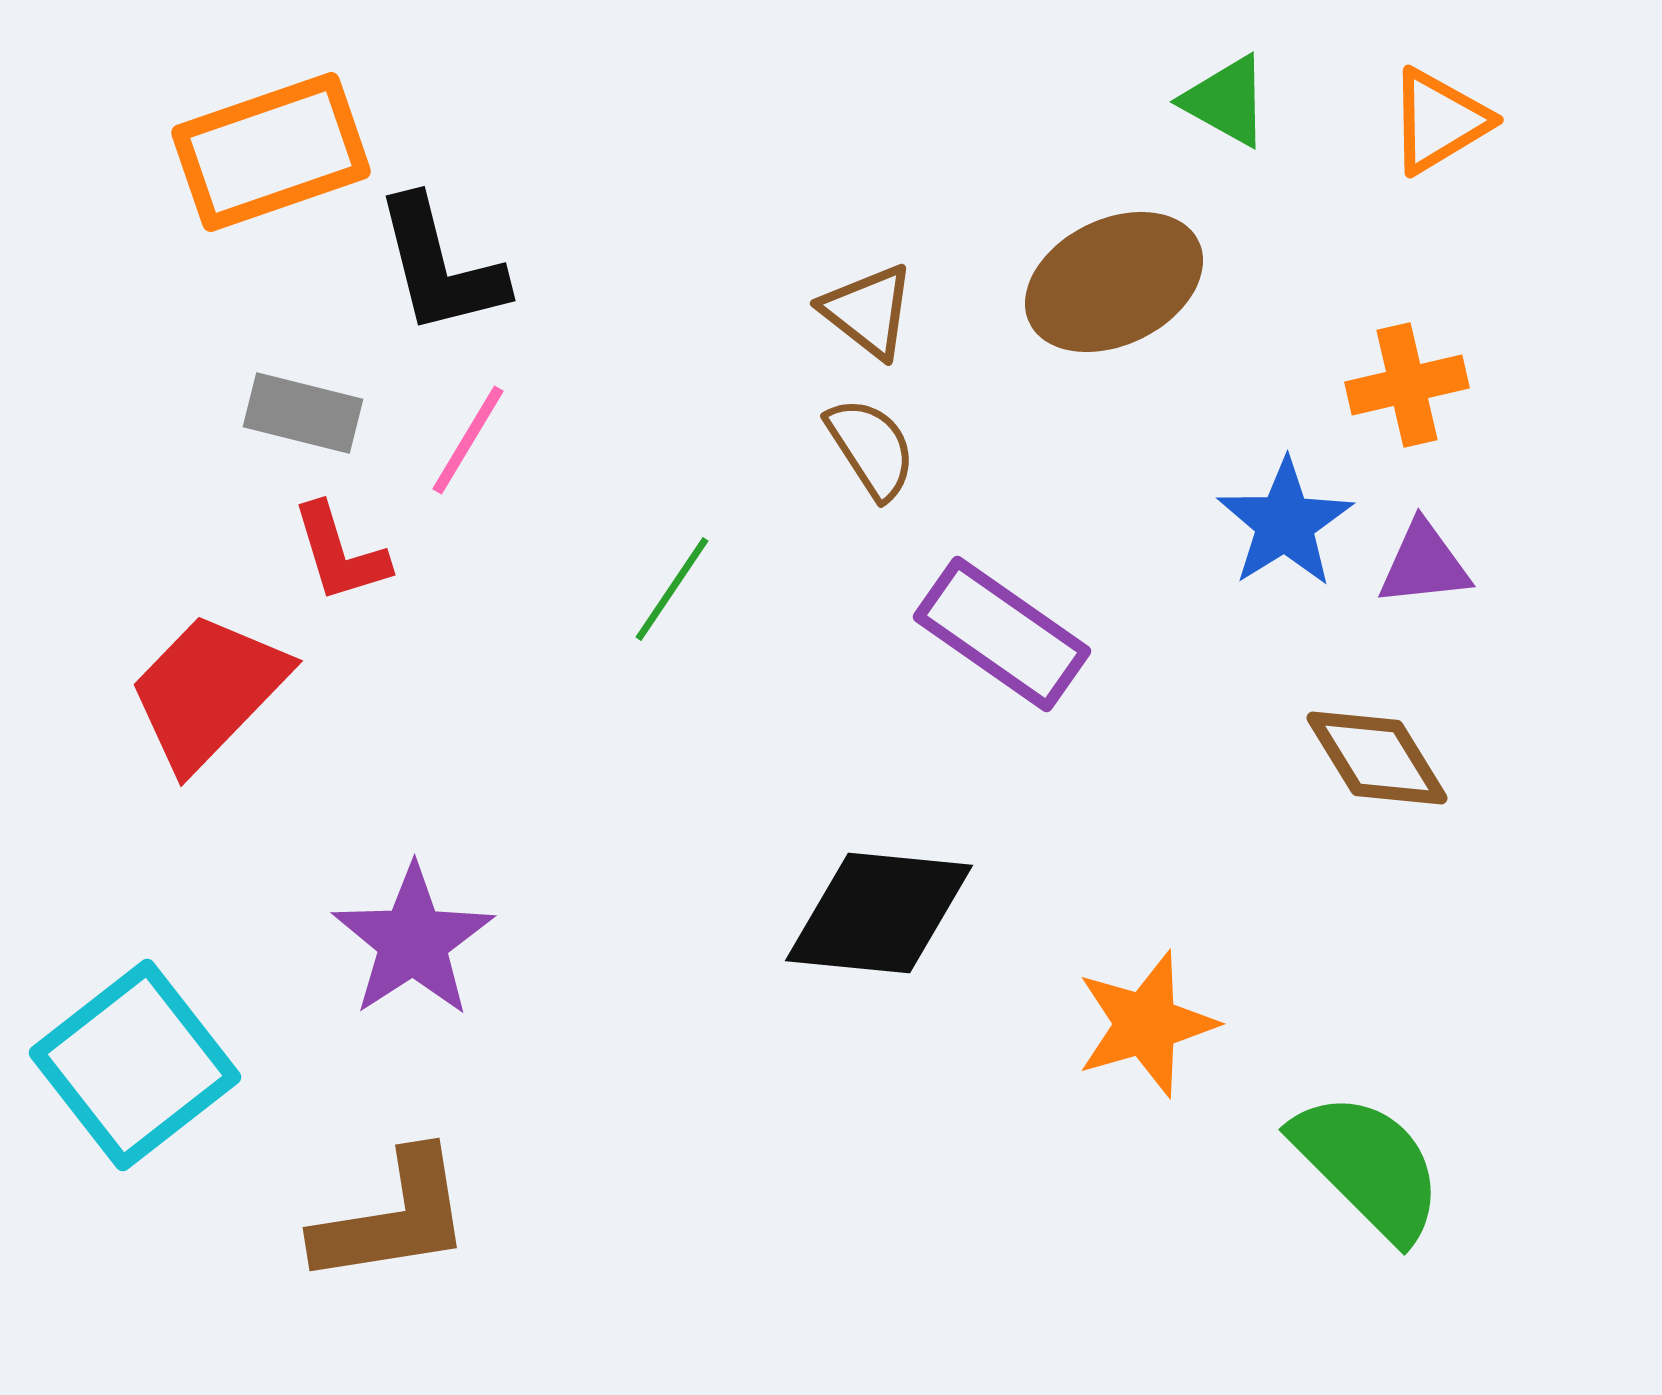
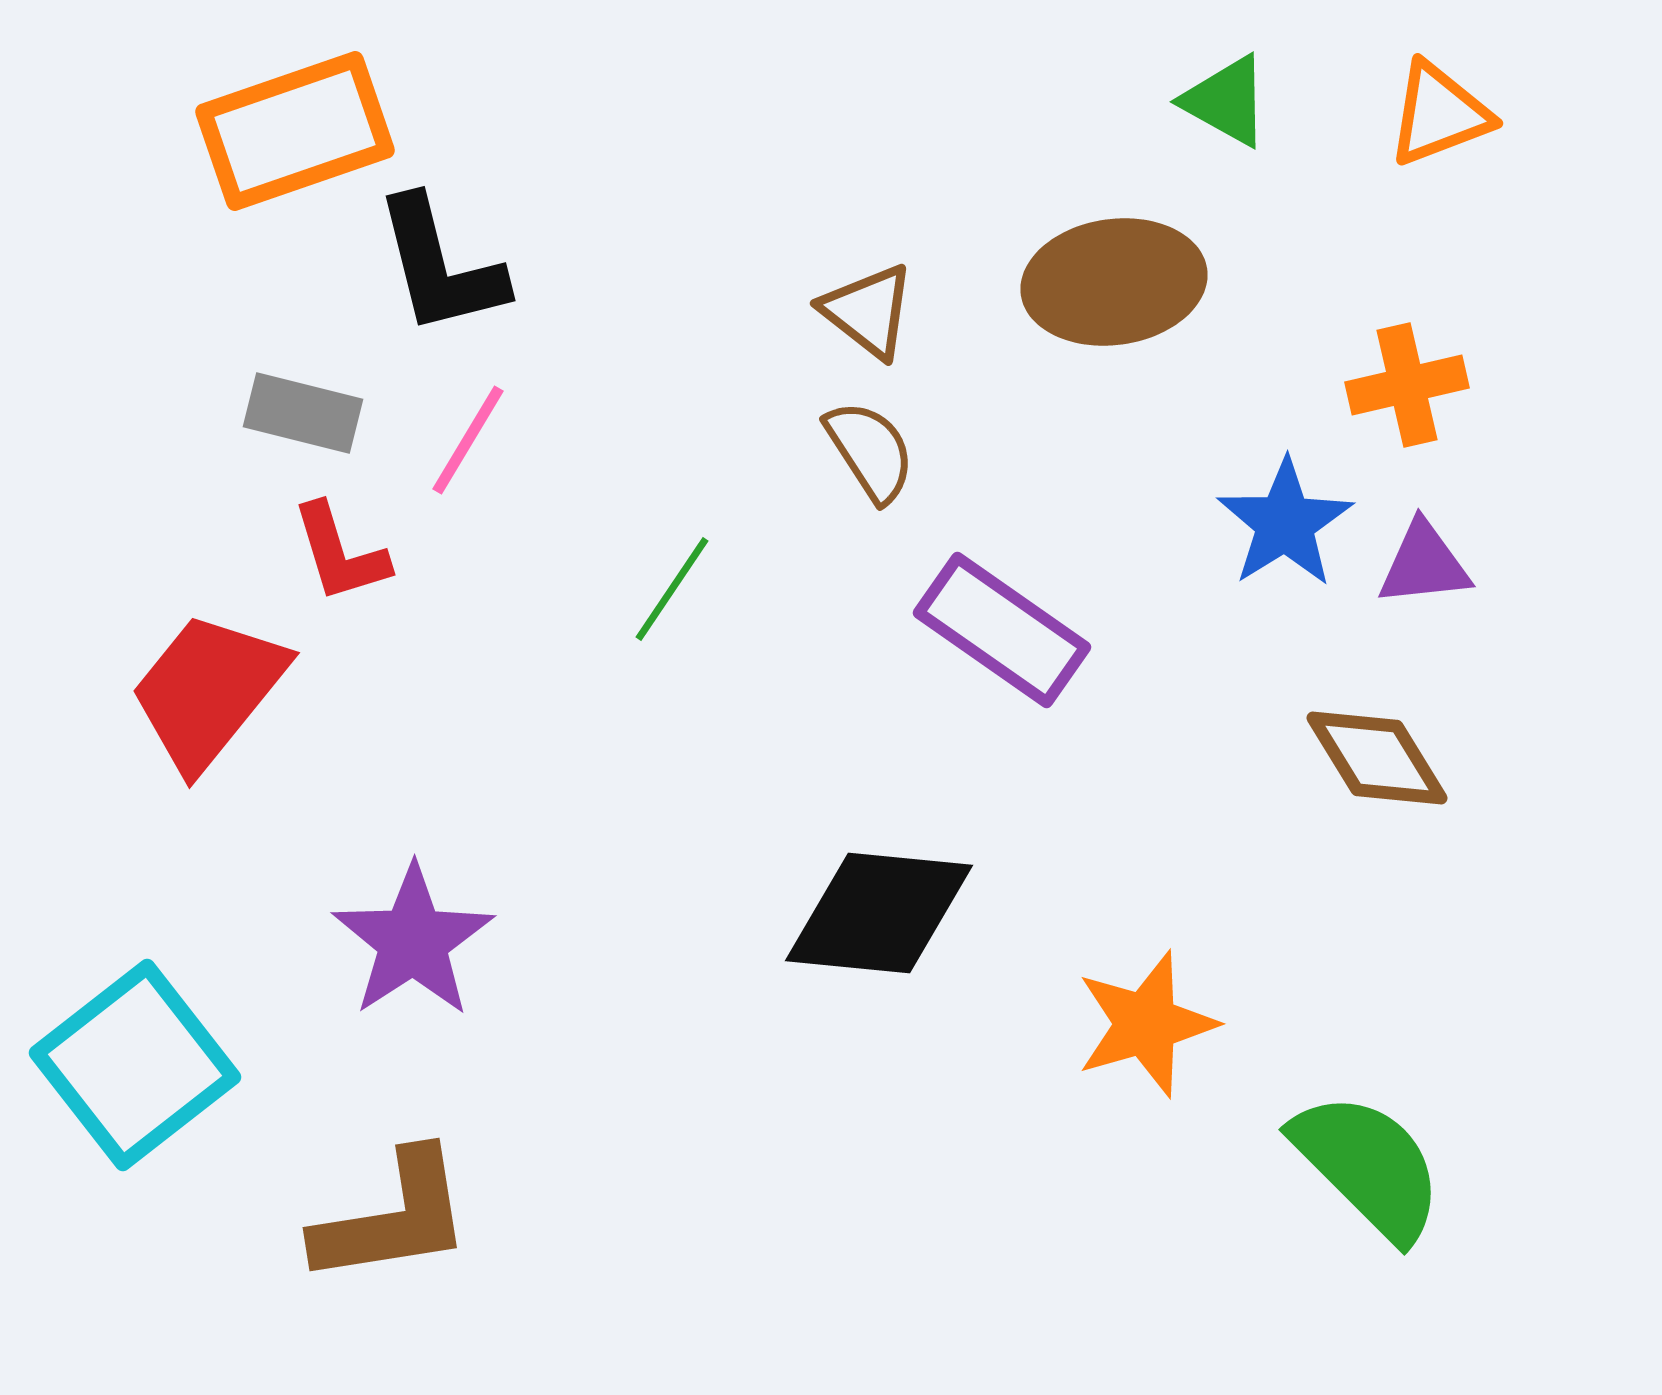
orange triangle: moved 7 px up; rotated 10 degrees clockwise
orange rectangle: moved 24 px right, 21 px up
brown ellipse: rotated 18 degrees clockwise
brown semicircle: moved 1 px left, 3 px down
purple rectangle: moved 4 px up
red trapezoid: rotated 5 degrees counterclockwise
